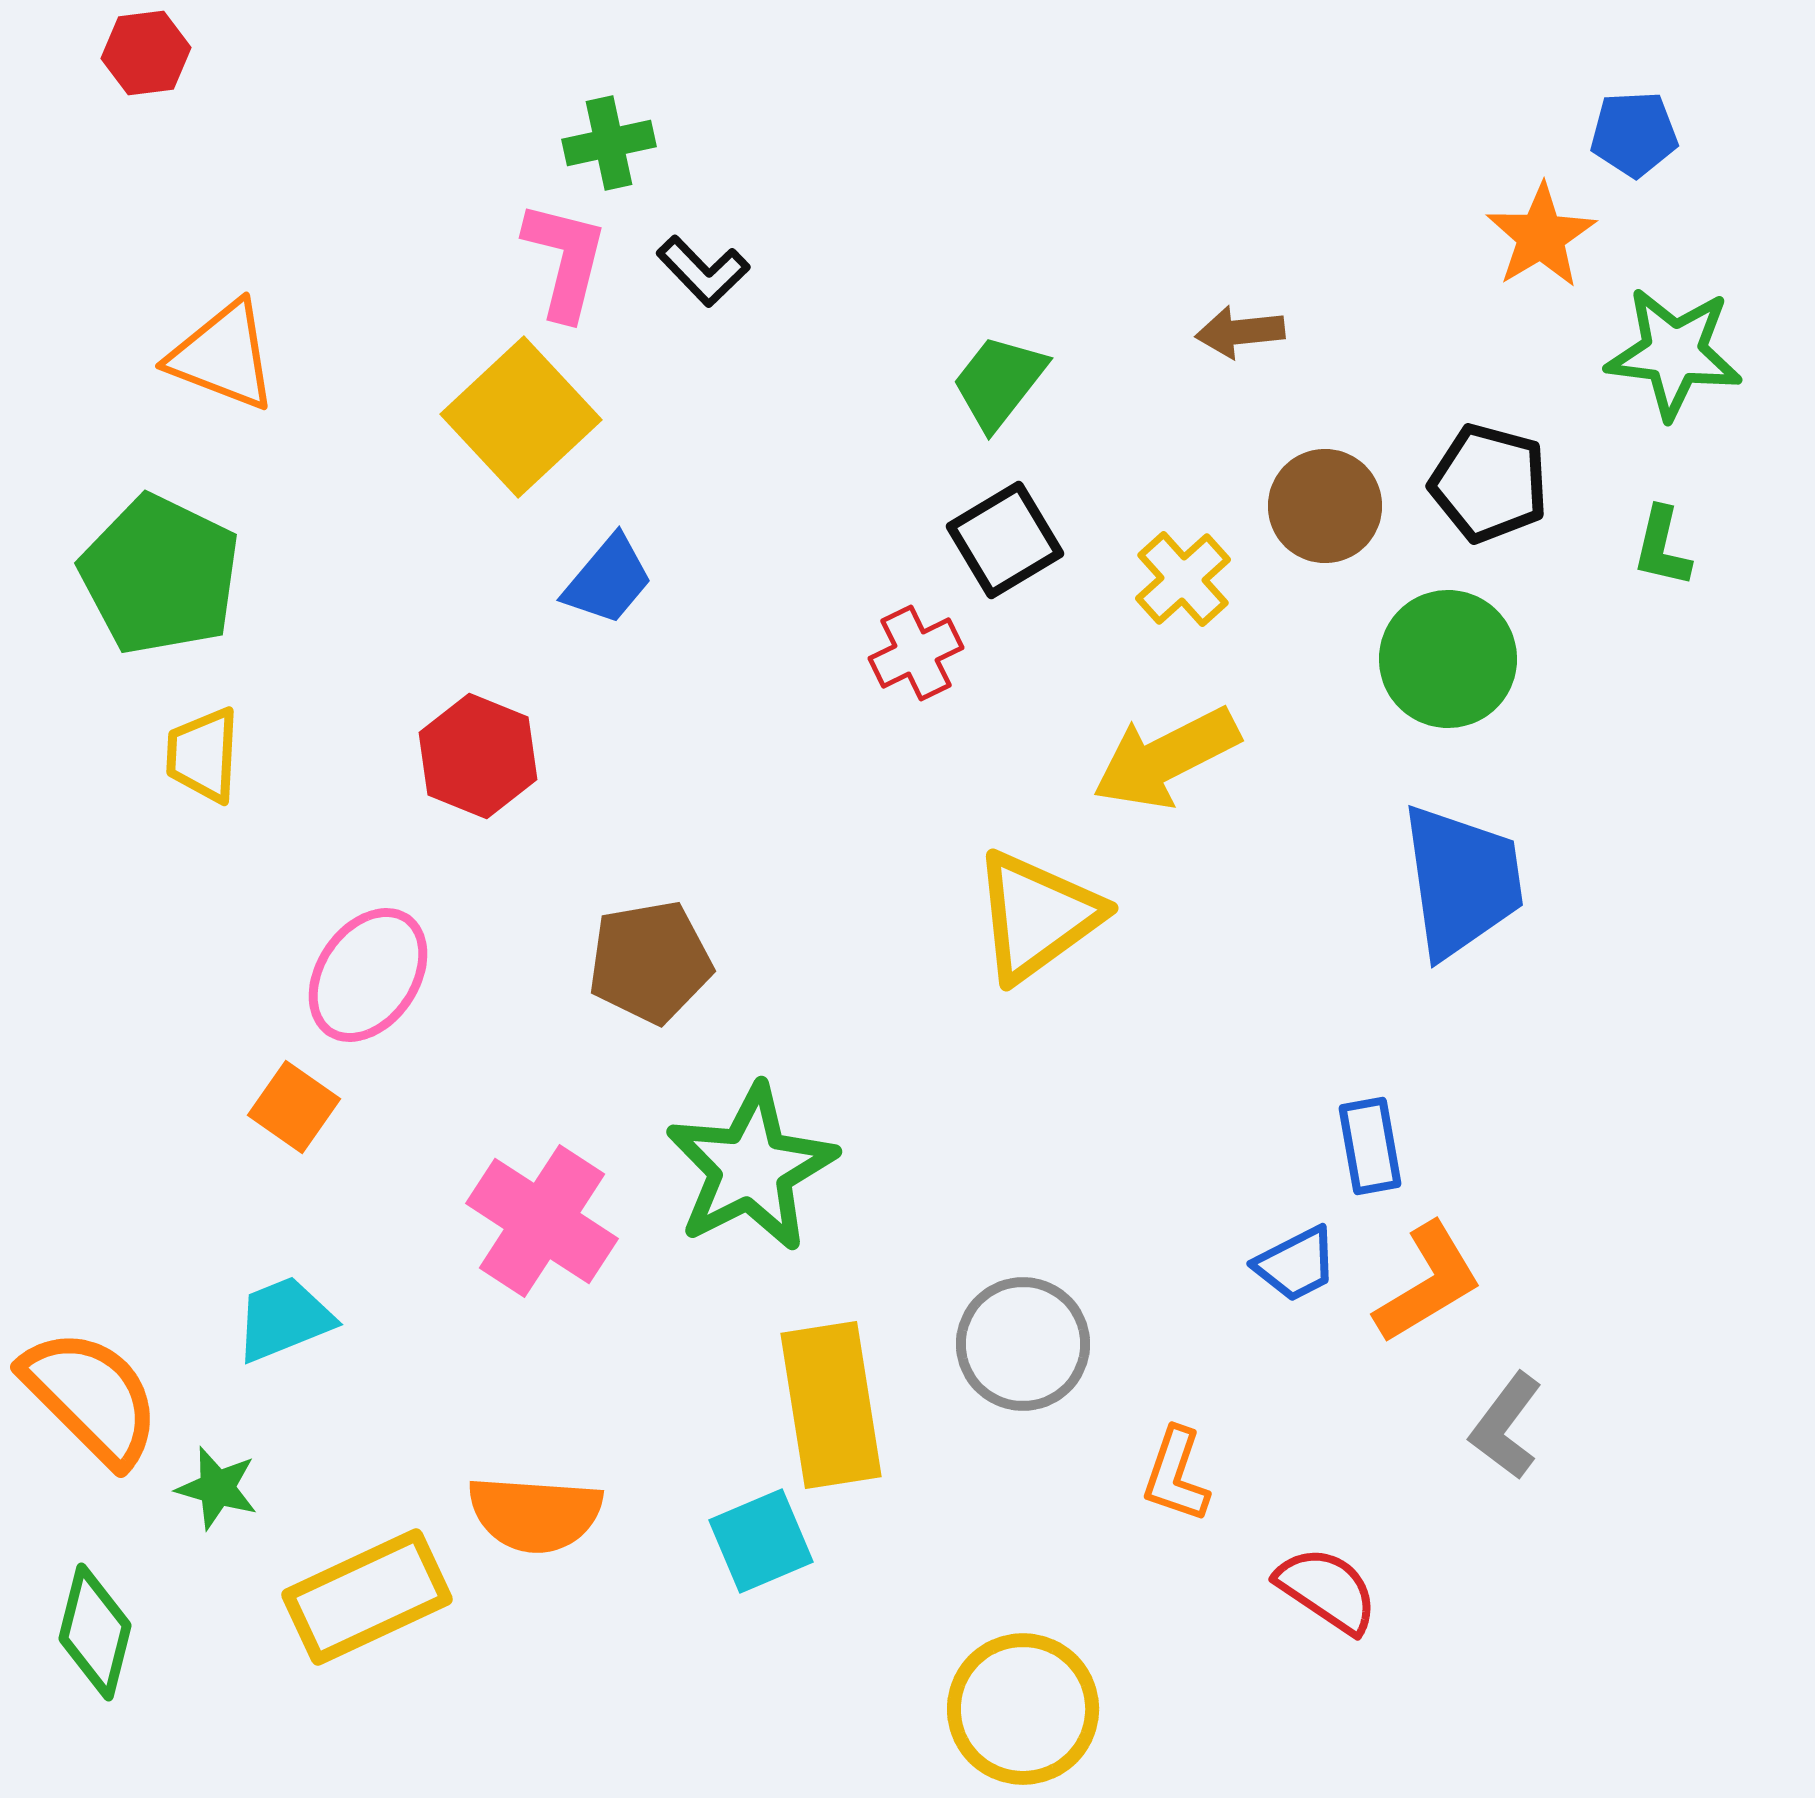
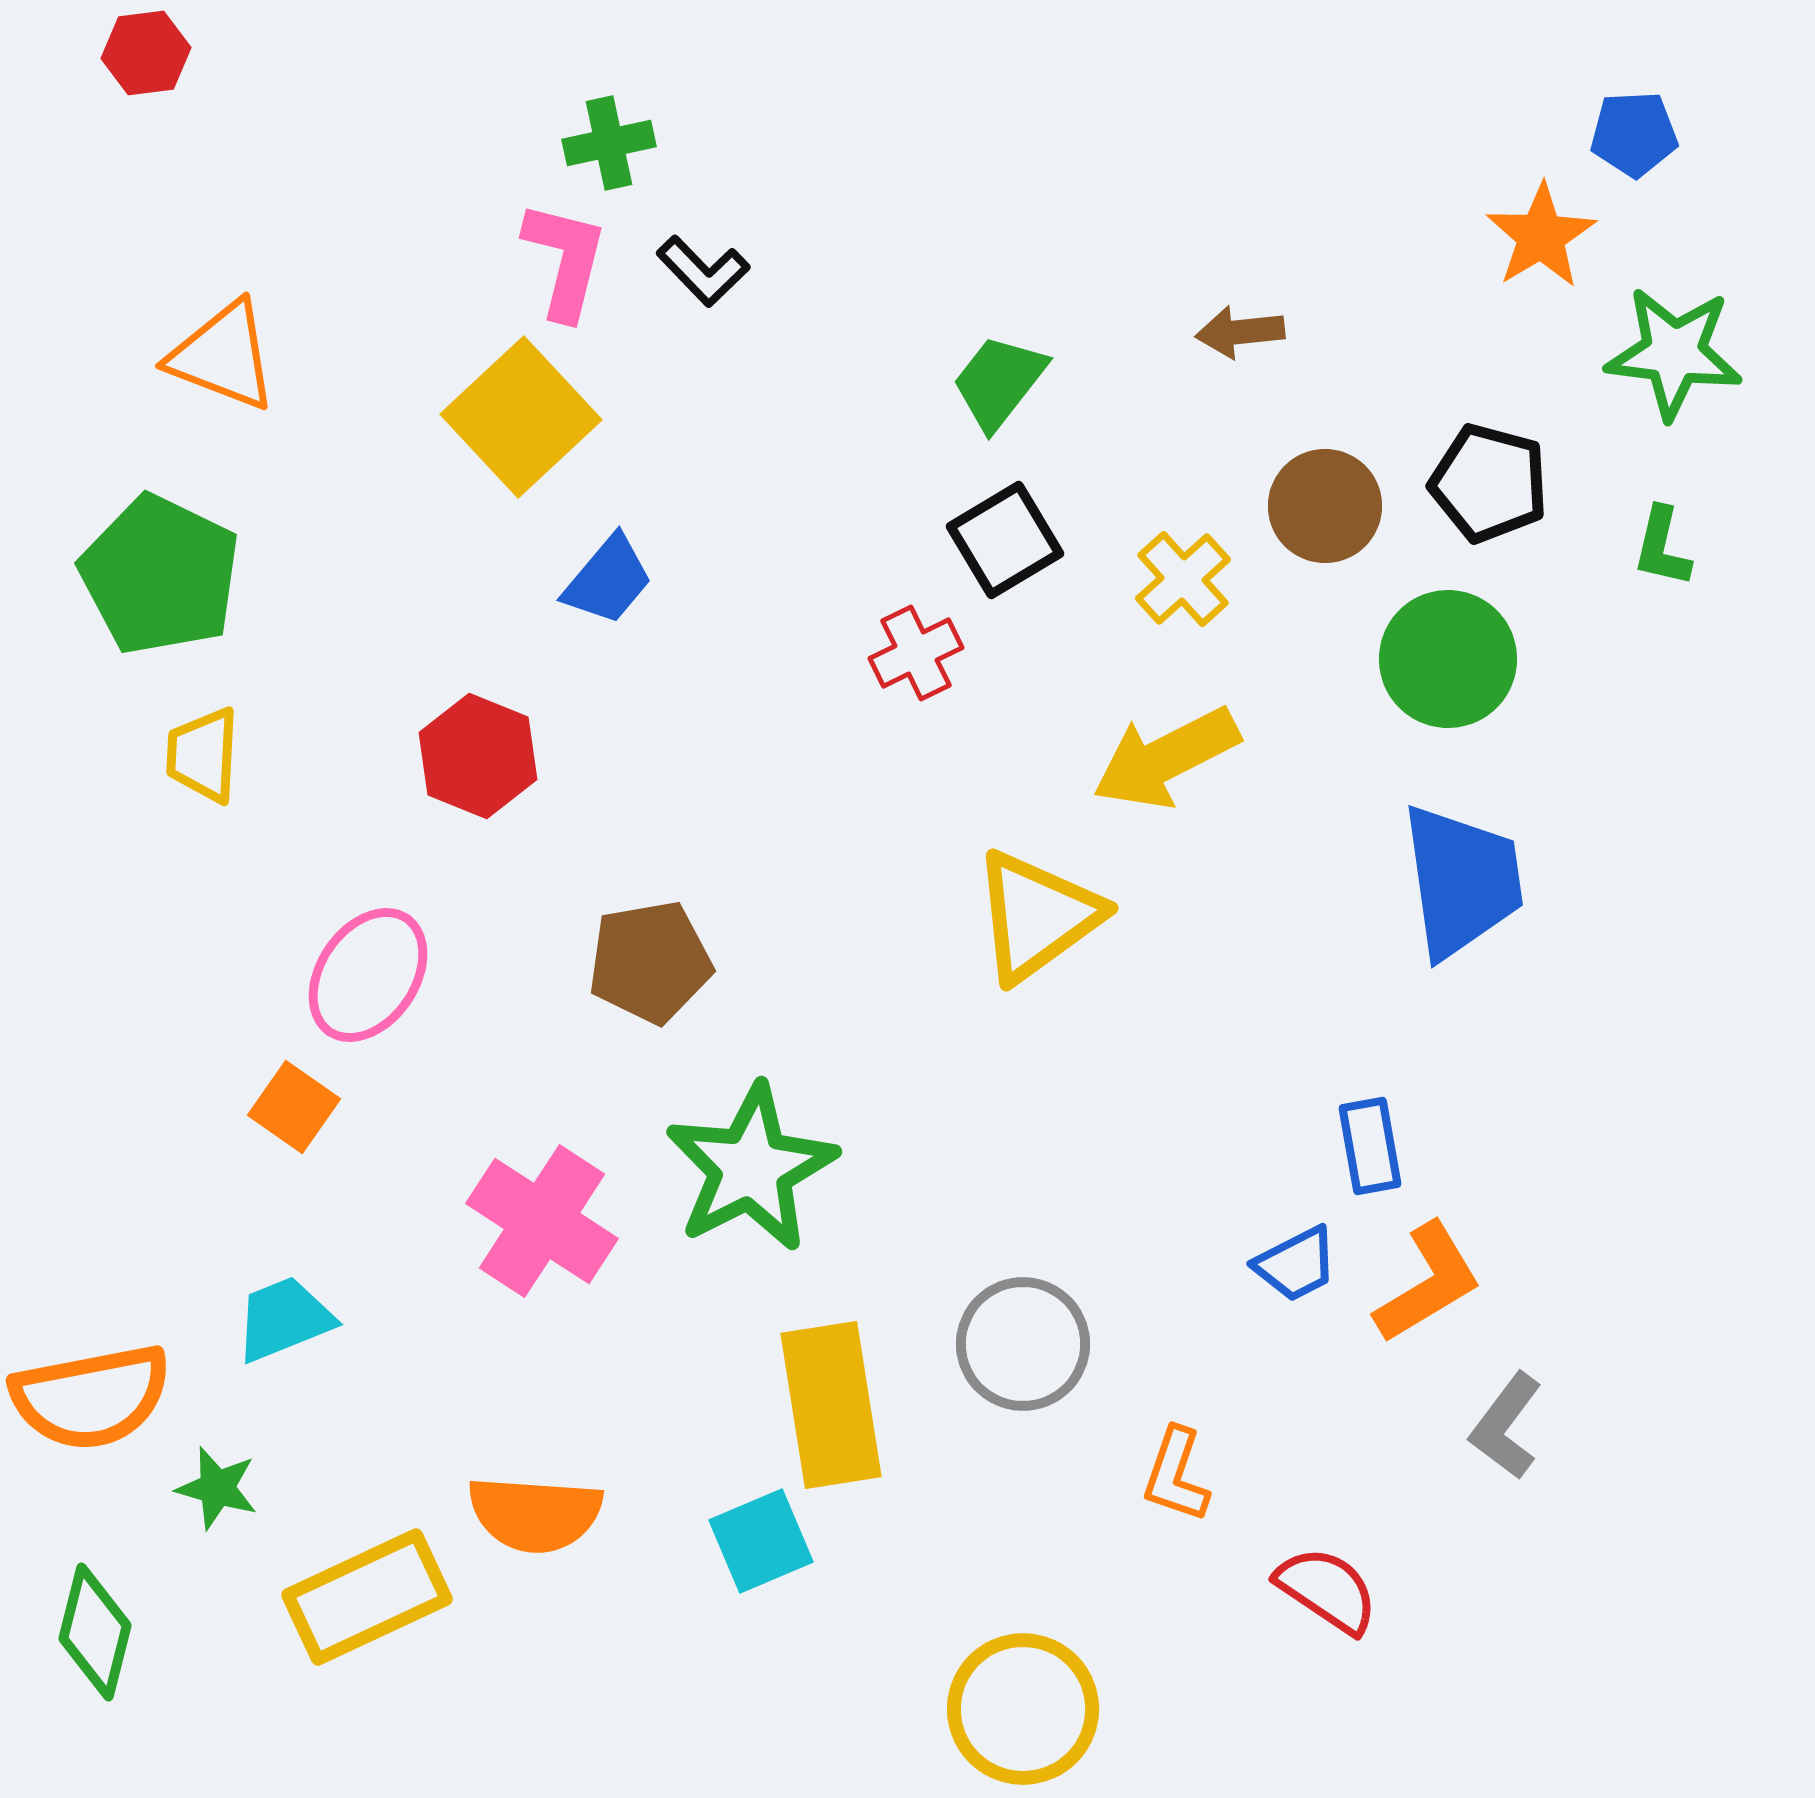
orange semicircle at (91, 1397): rotated 124 degrees clockwise
